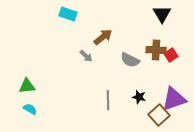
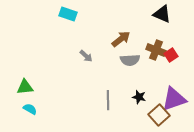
black triangle: rotated 36 degrees counterclockwise
brown arrow: moved 18 px right, 2 px down
brown cross: rotated 18 degrees clockwise
gray semicircle: rotated 30 degrees counterclockwise
green triangle: moved 2 px left, 1 px down
